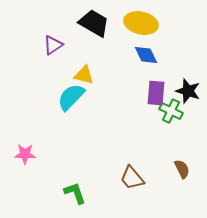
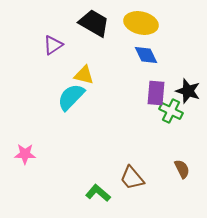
green L-shape: moved 23 px right; rotated 30 degrees counterclockwise
